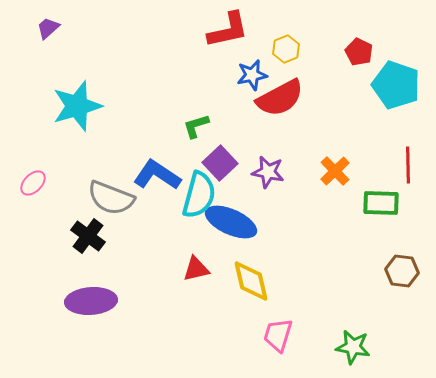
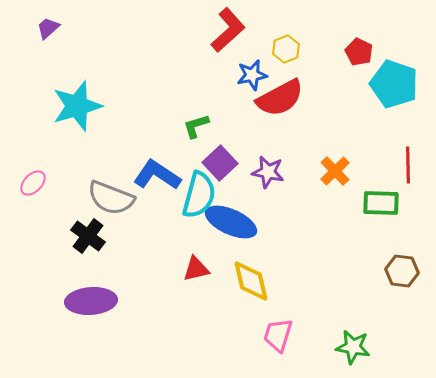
red L-shape: rotated 30 degrees counterclockwise
cyan pentagon: moved 2 px left, 1 px up
